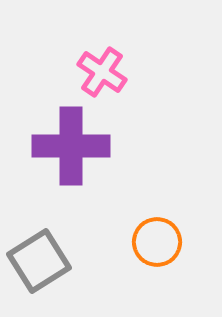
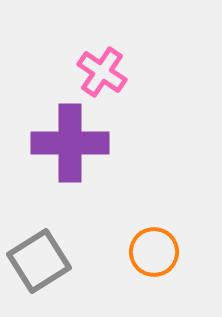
purple cross: moved 1 px left, 3 px up
orange circle: moved 3 px left, 10 px down
